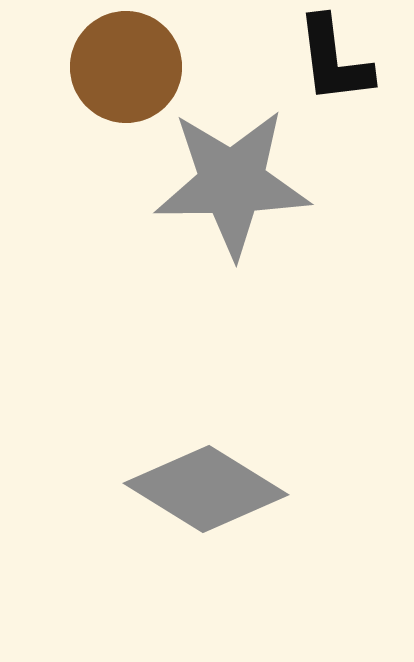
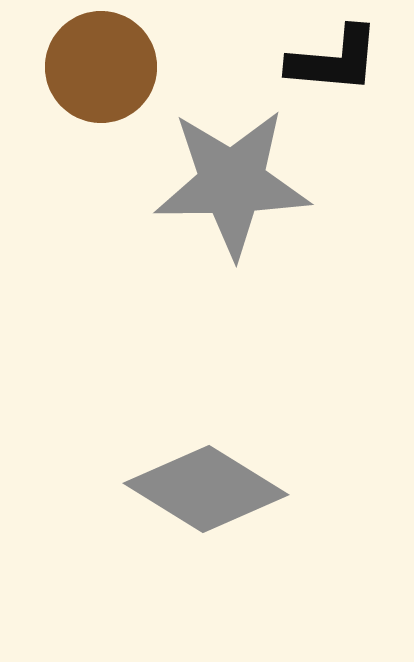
black L-shape: rotated 78 degrees counterclockwise
brown circle: moved 25 px left
